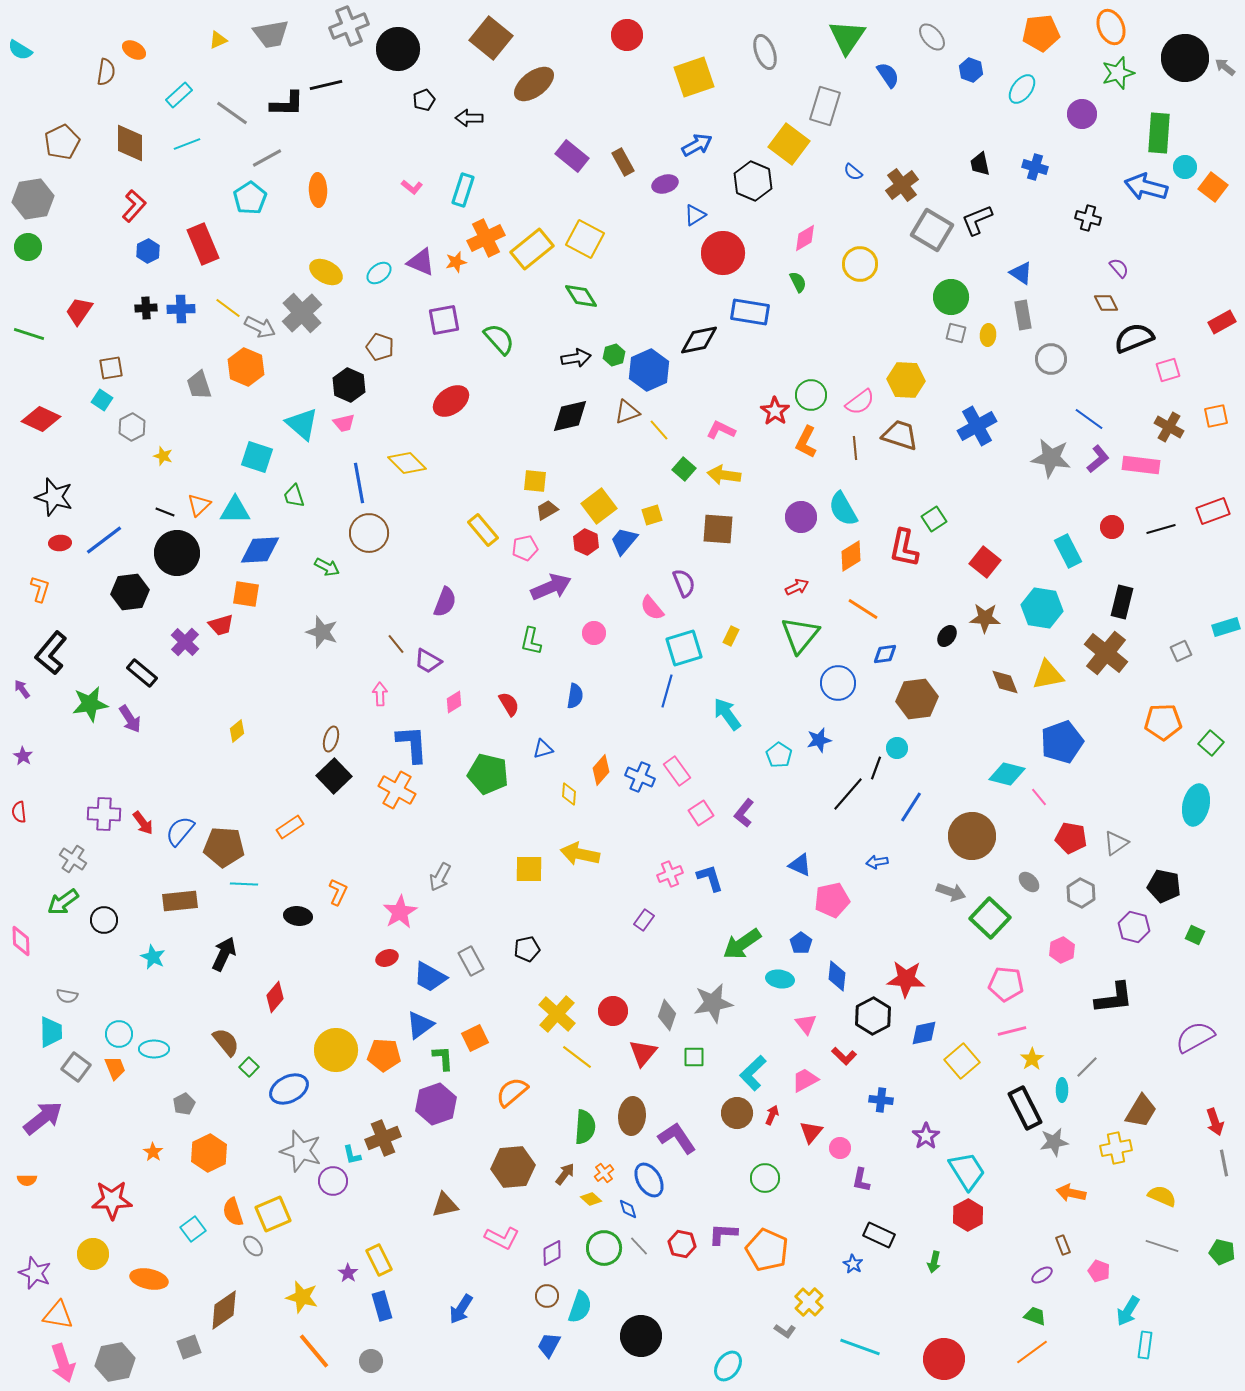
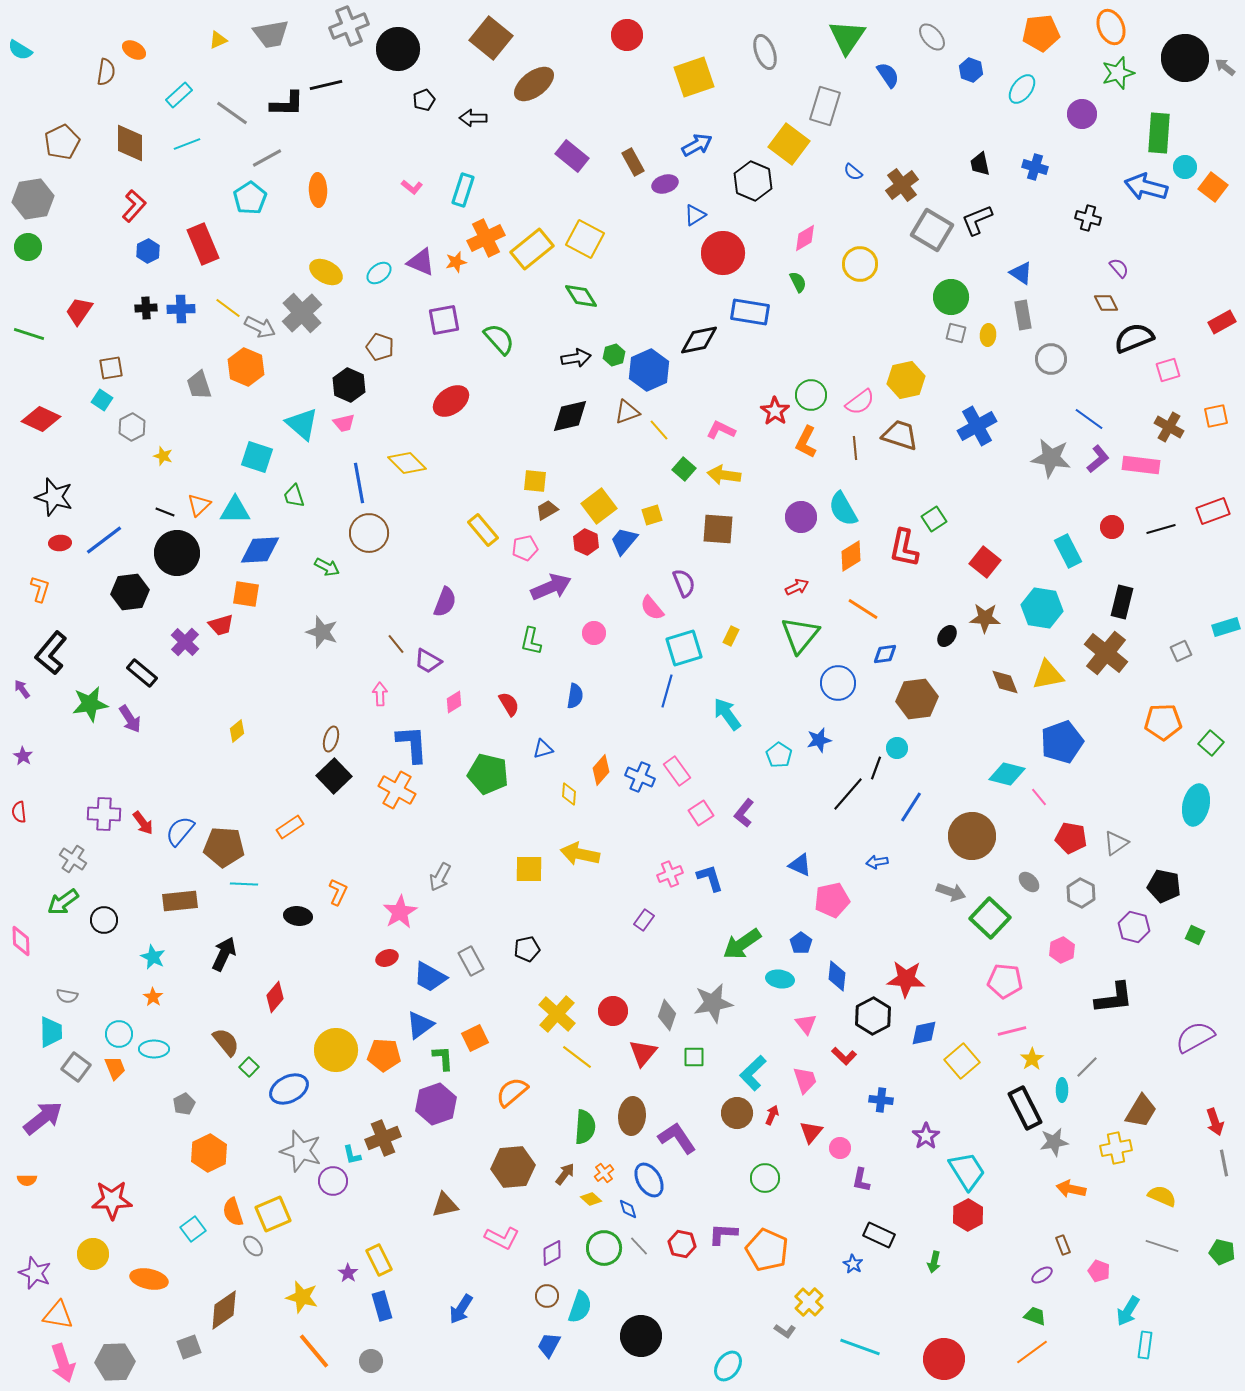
black arrow at (469, 118): moved 4 px right
brown rectangle at (623, 162): moved 10 px right
yellow hexagon at (906, 380): rotated 15 degrees counterclockwise
pink pentagon at (1006, 984): moved 1 px left, 3 px up
pink trapezoid at (805, 1080): rotated 100 degrees clockwise
orange star at (153, 1152): moved 155 px up
orange arrow at (1071, 1193): moved 4 px up
gray hexagon at (115, 1362): rotated 9 degrees clockwise
